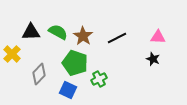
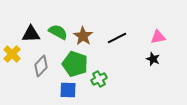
black triangle: moved 2 px down
pink triangle: rotated 14 degrees counterclockwise
green pentagon: moved 1 px down
gray diamond: moved 2 px right, 8 px up
blue square: rotated 24 degrees counterclockwise
